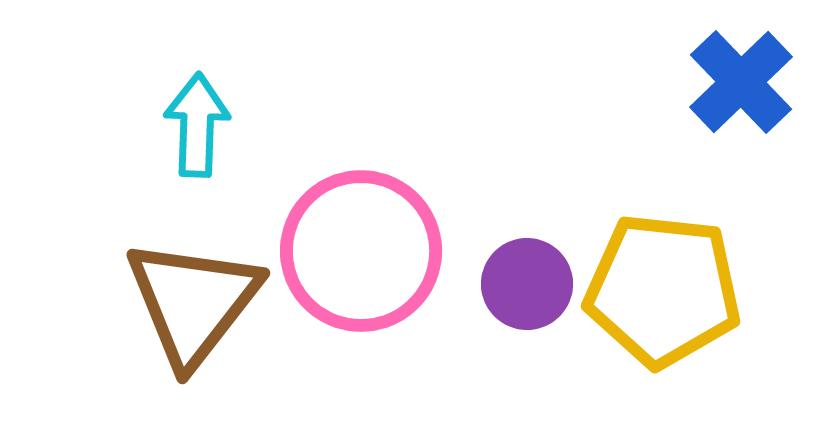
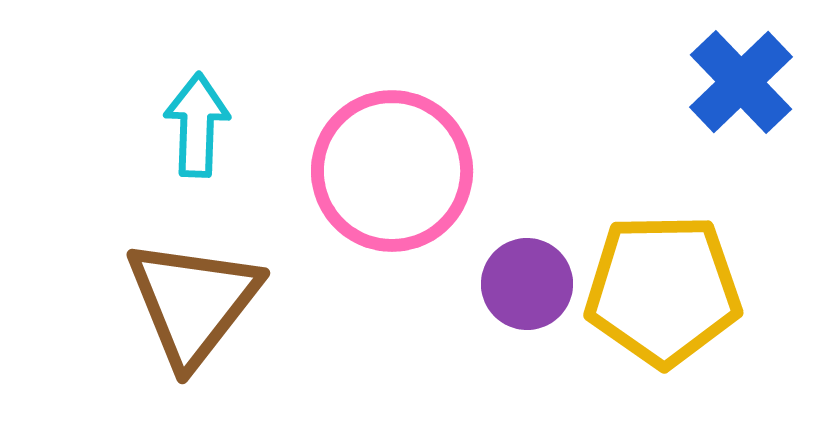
pink circle: moved 31 px right, 80 px up
yellow pentagon: rotated 7 degrees counterclockwise
